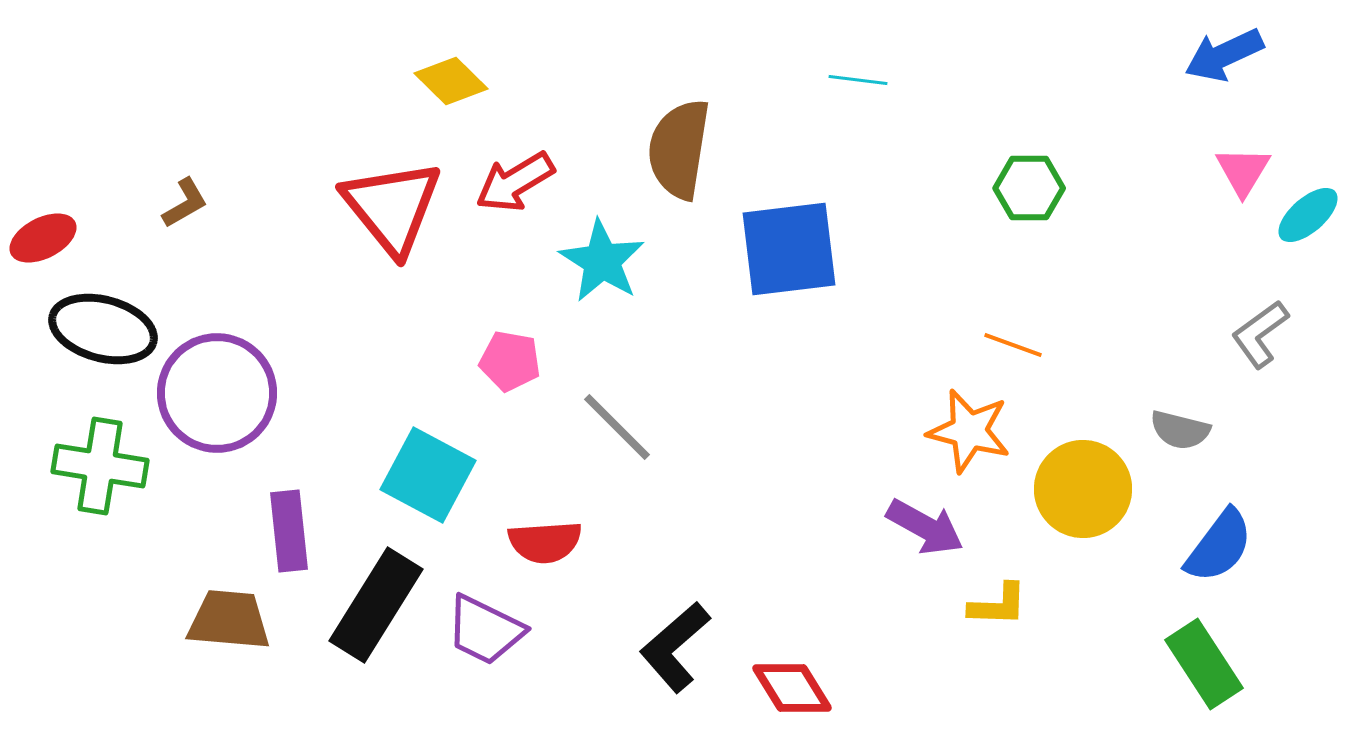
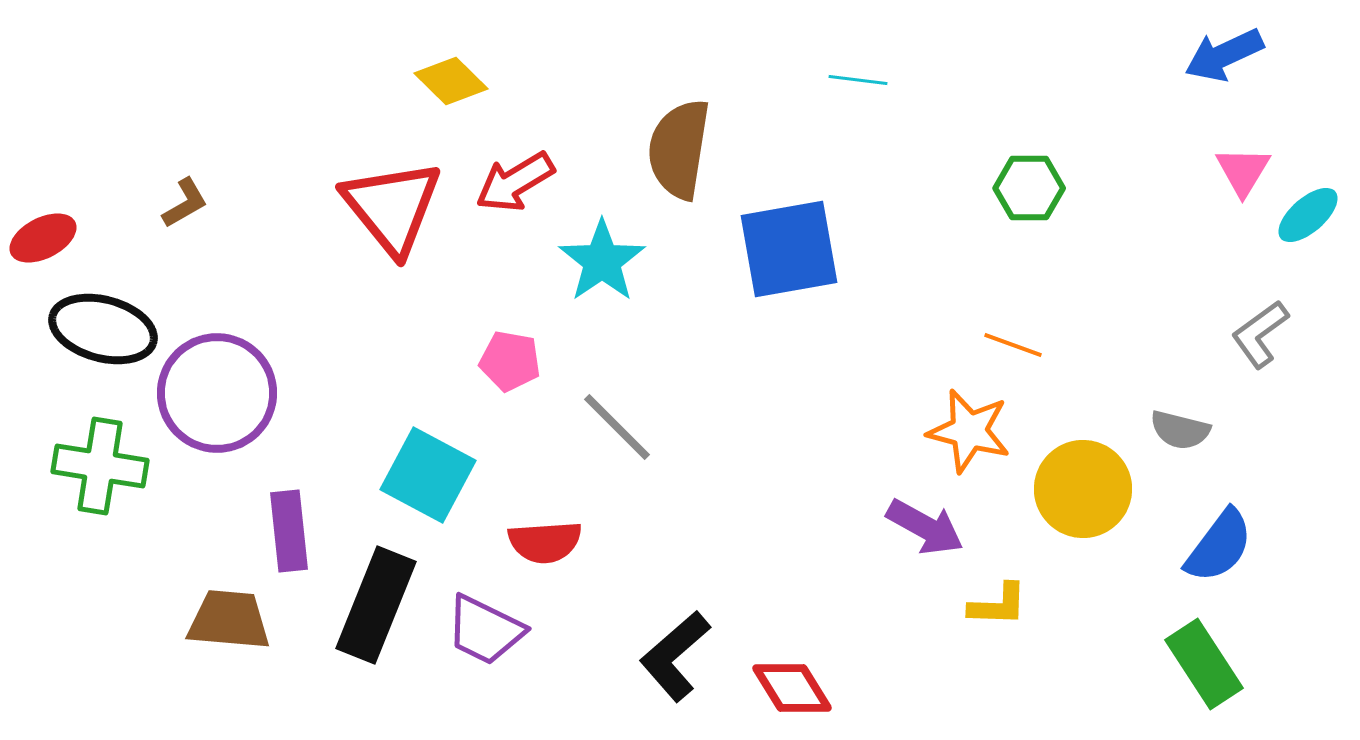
blue square: rotated 3 degrees counterclockwise
cyan star: rotated 6 degrees clockwise
black rectangle: rotated 10 degrees counterclockwise
black L-shape: moved 9 px down
